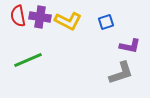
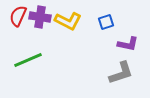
red semicircle: rotated 35 degrees clockwise
purple L-shape: moved 2 px left, 2 px up
